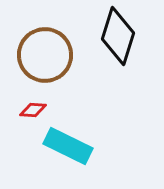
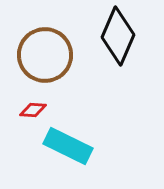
black diamond: rotated 6 degrees clockwise
